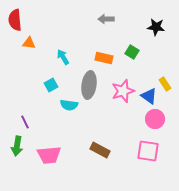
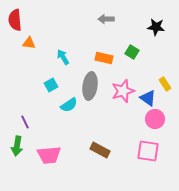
gray ellipse: moved 1 px right, 1 px down
blue triangle: moved 1 px left, 2 px down
cyan semicircle: rotated 42 degrees counterclockwise
